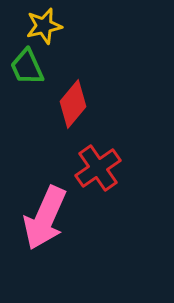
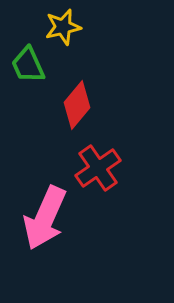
yellow star: moved 19 px right, 1 px down
green trapezoid: moved 1 px right, 2 px up
red diamond: moved 4 px right, 1 px down
